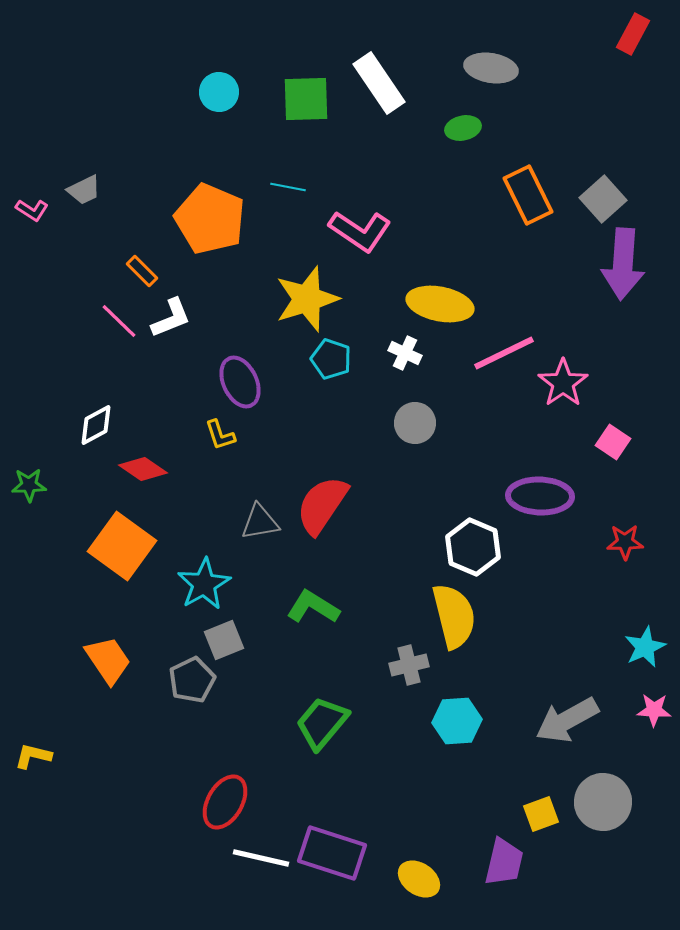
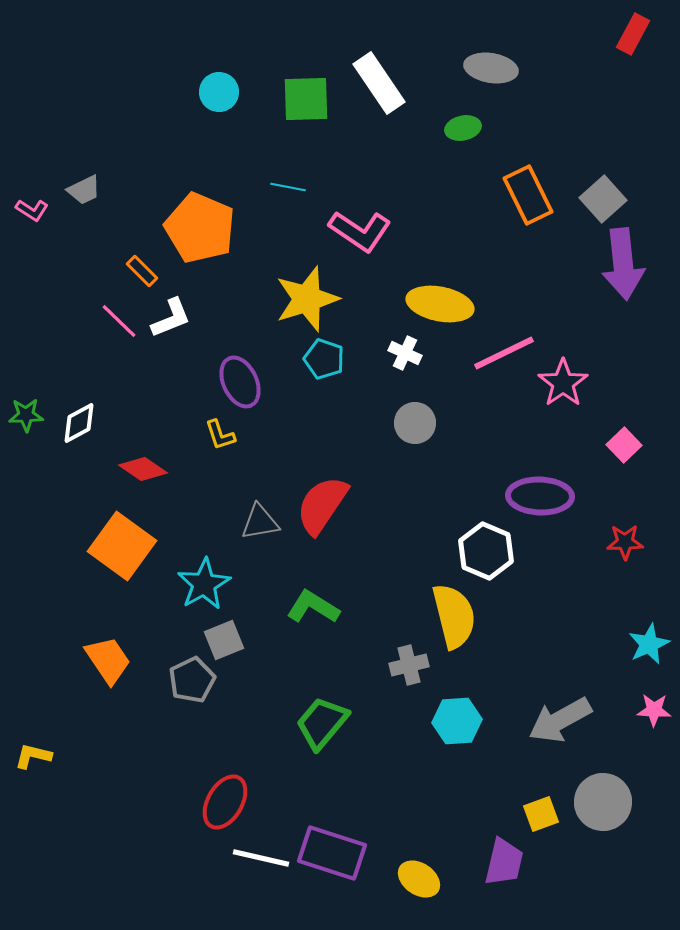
orange pentagon at (210, 219): moved 10 px left, 9 px down
purple arrow at (623, 264): rotated 10 degrees counterclockwise
cyan pentagon at (331, 359): moved 7 px left
white diamond at (96, 425): moved 17 px left, 2 px up
pink square at (613, 442): moved 11 px right, 3 px down; rotated 12 degrees clockwise
green star at (29, 485): moved 3 px left, 70 px up
white hexagon at (473, 547): moved 13 px right, 4 px down
cyan star at (645, 647): moved 4 px right, 3 px up
gray arrow at (567, 720): moved 7 px left
